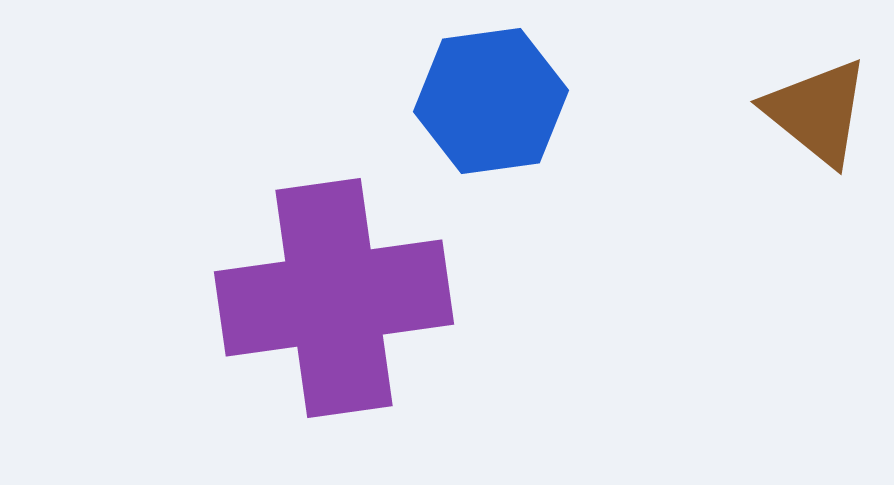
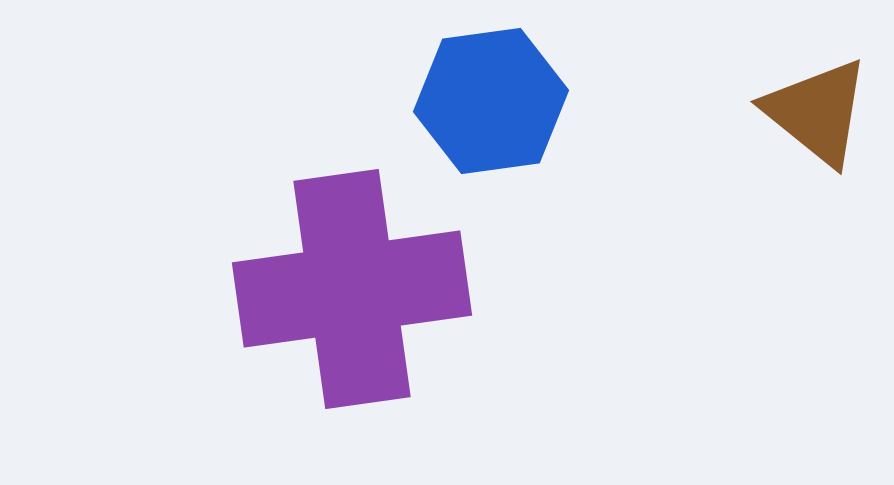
purple cross: moved 18 px right, 9 px up
